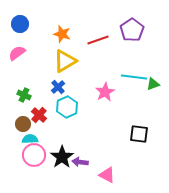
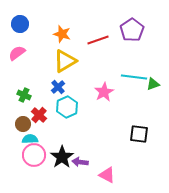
pink star: moved 1 px left
